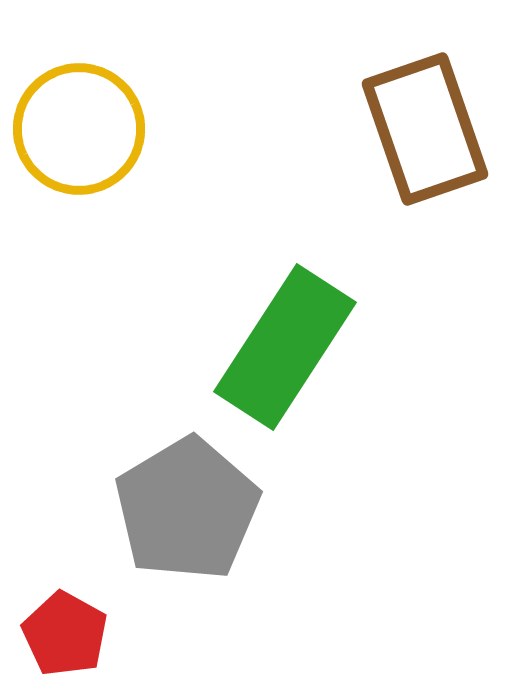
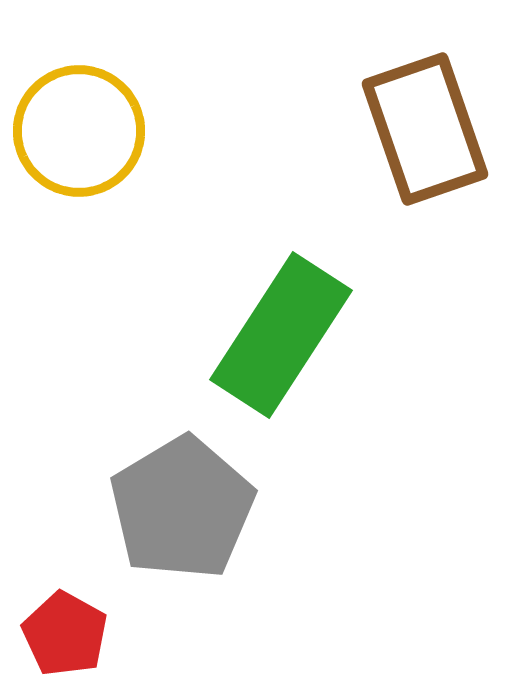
yellow circle: moved 2 px down
green rectangle: moved 4 px left, 12 px up
gray pentagon: moved 5 px left, 1 px up
